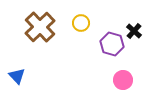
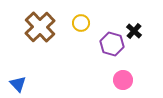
blue triangle: moved 1 px right, 8 px down
